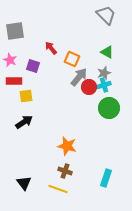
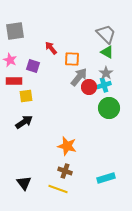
gray trapezoid: moved 19 px down
orange square: rotated 21 degrees counterclockwise
gray star: moved 2 px right; rotated 16 degrees counterclockwise
cyan rectangle: rotated 54 degrees clockwise
